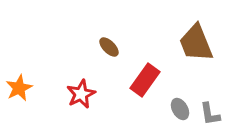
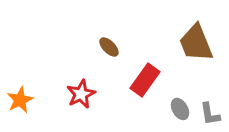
orange star: moved 1 px right, 12 px down
